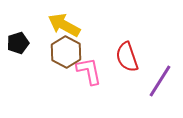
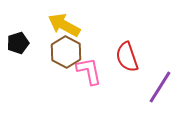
purple line: moved 6 px down
